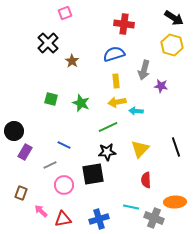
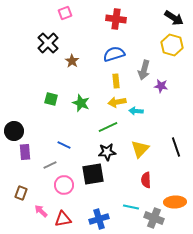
red cross: moved 8 px left, 5 px up
purple rectangle: rotated 35 degrees counterclockwise
